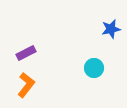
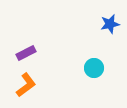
blue star: moved 1 px left, 5 px up
orange L-shape: rotated 15 degrees clockwise
